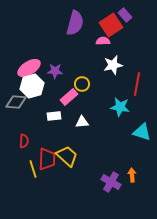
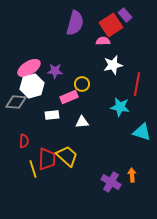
pink rectangle: rotated 18 degrees clockwise
white rectangle: moved 2 px left, 1 px up
